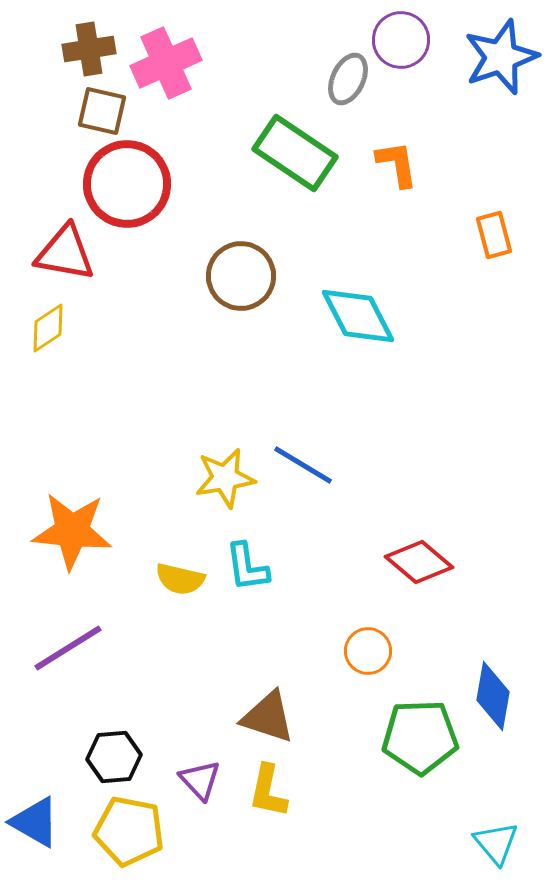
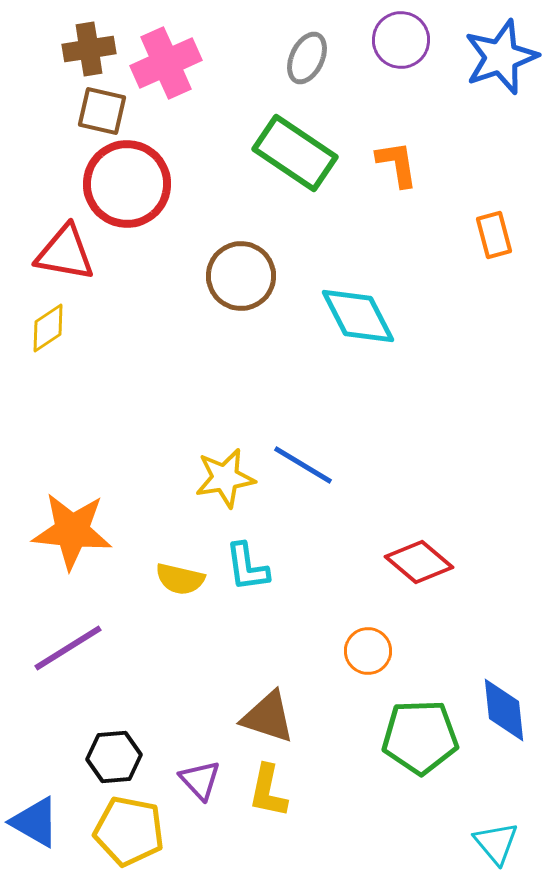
gray ellipse: moved 41 px left, 21 px up
blue diamond: moved 11 px right, 14 px down; rotated 16 degrees counterclockwise
